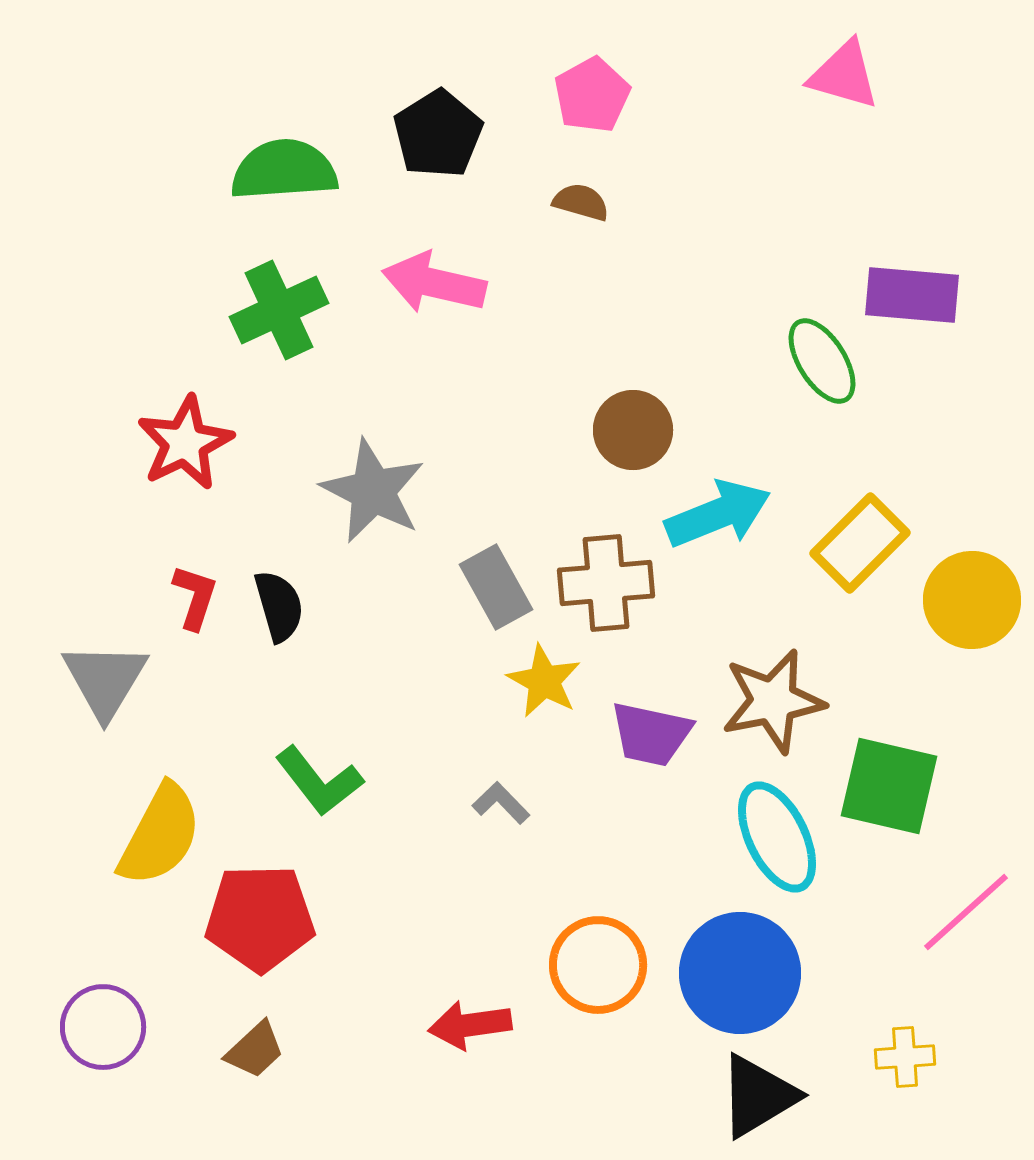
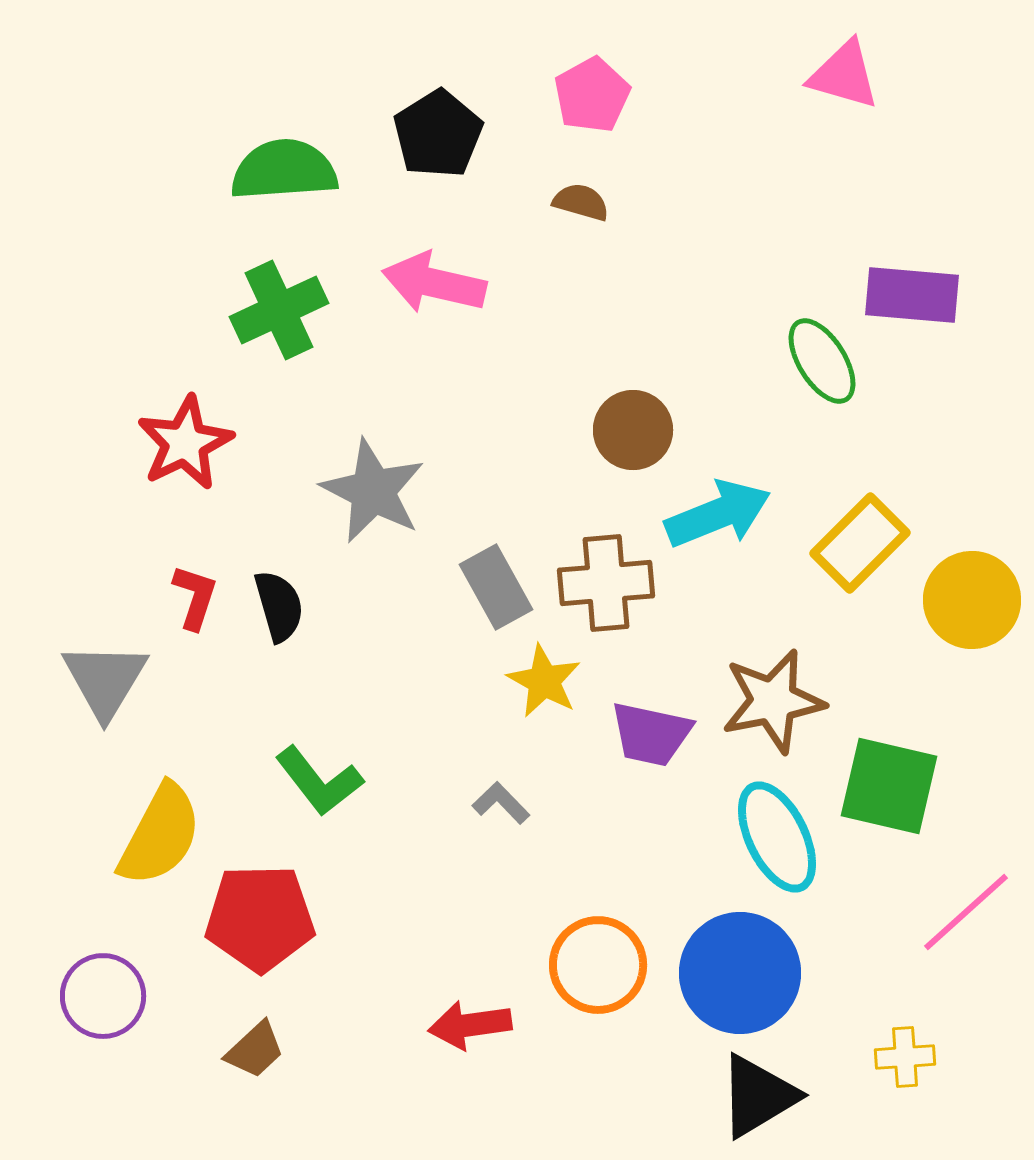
purple circle: moved 31 px up
